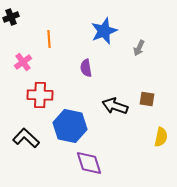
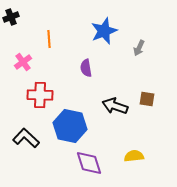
yellow semicircle: moved 27 px left, 19 px down; rotated 108 degrees counterclockwise
